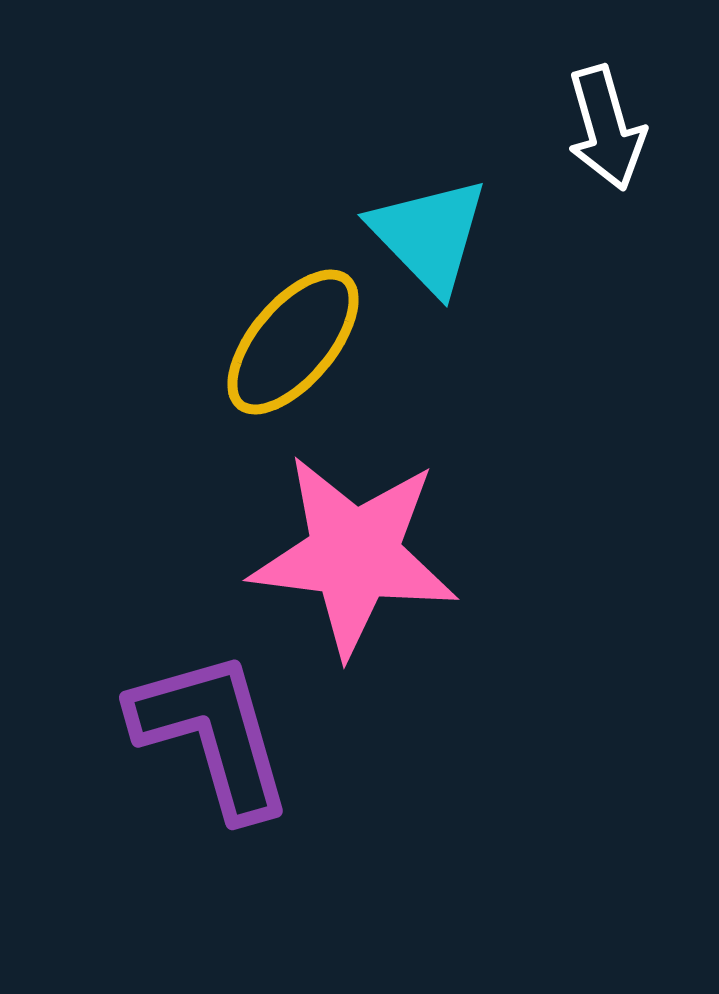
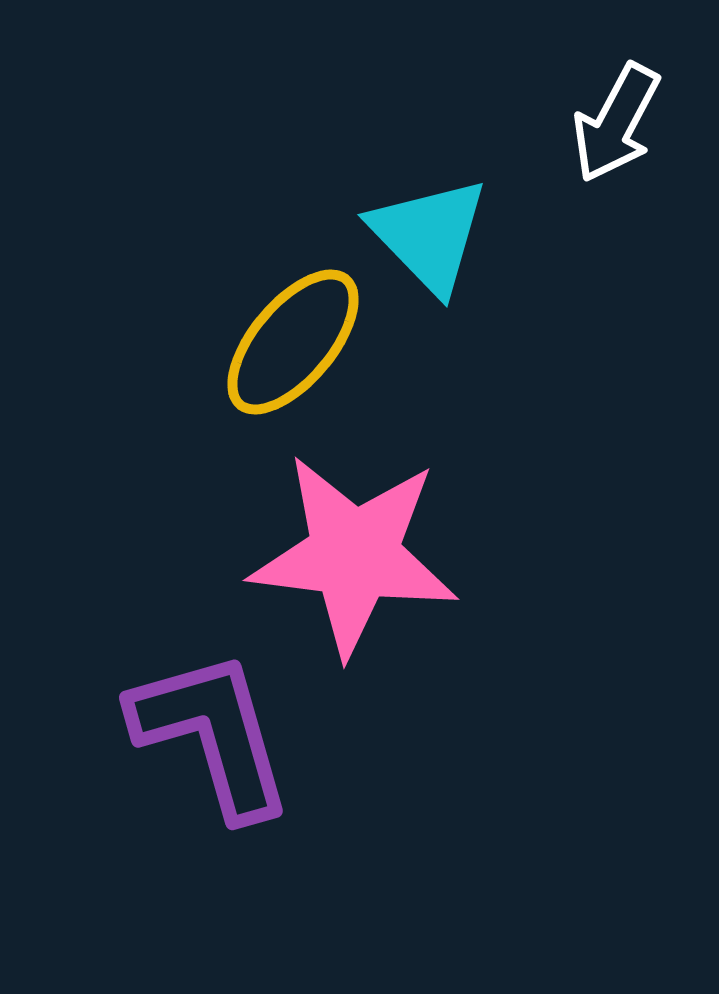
white arrow: moved 10 px right, 5 px up; rotated 44 degrees clockwise
